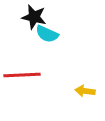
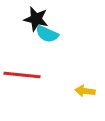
black star: moved 2 px right, 2 px down
red line: rotated 9 degrees clockwise
